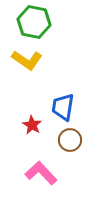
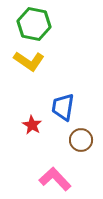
green hexagon: moved 2 px down
yellow L-shape: moved 2 px right, 1 px down
brown circle: moved 11 px right
pink L-shape: moved 14 px right, 6 px down
